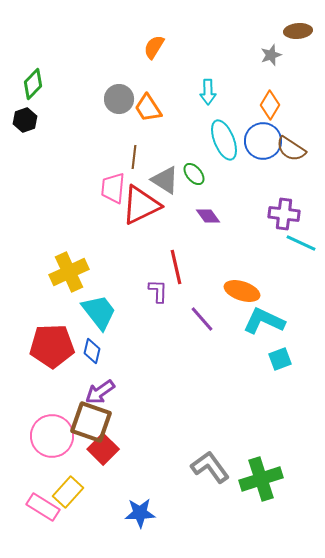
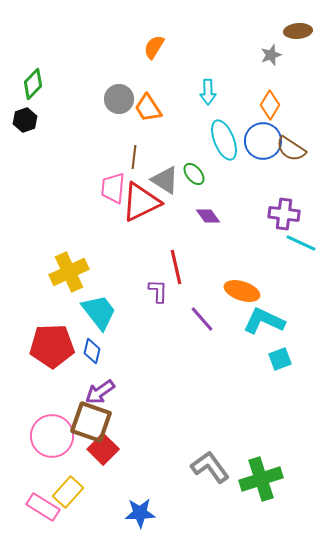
red triangle: moved 3 px up
